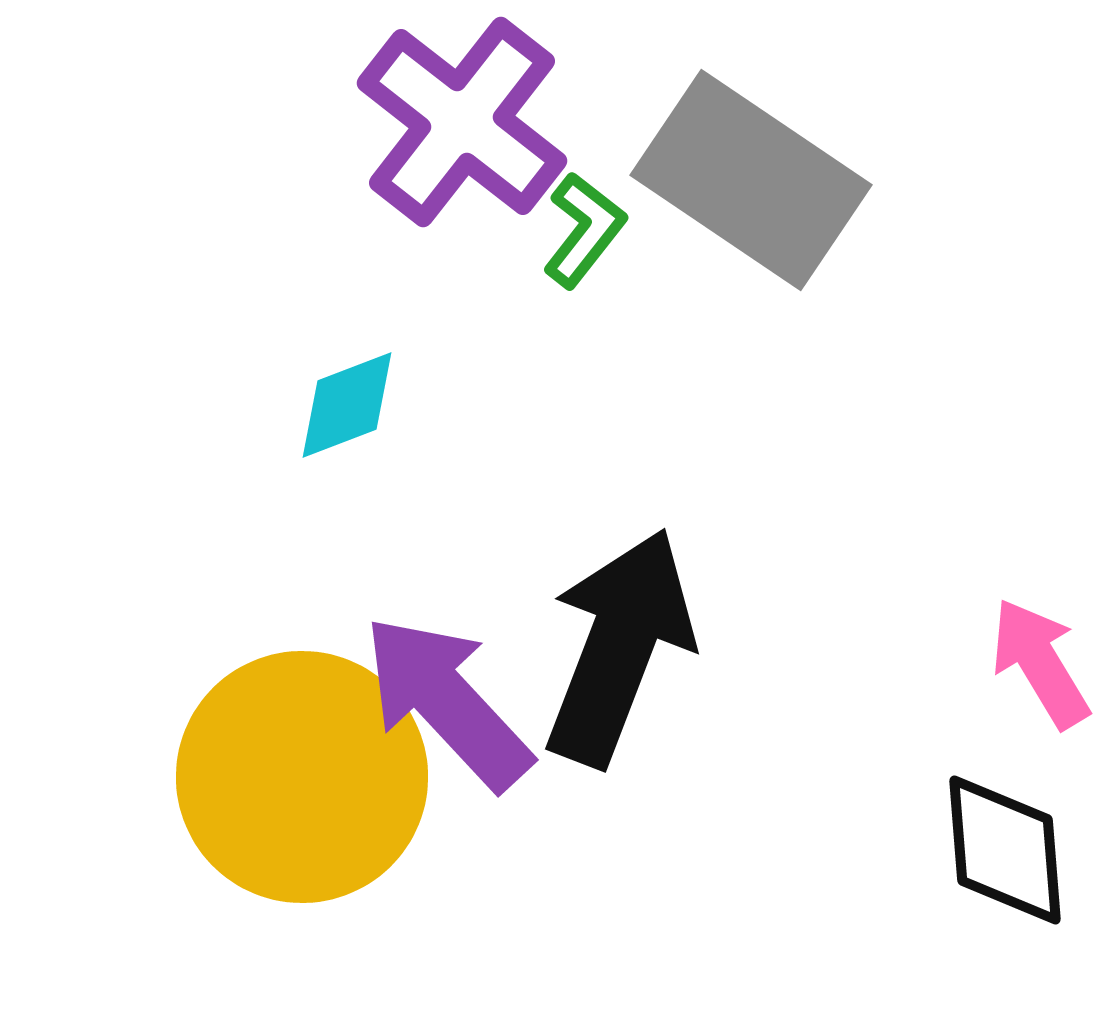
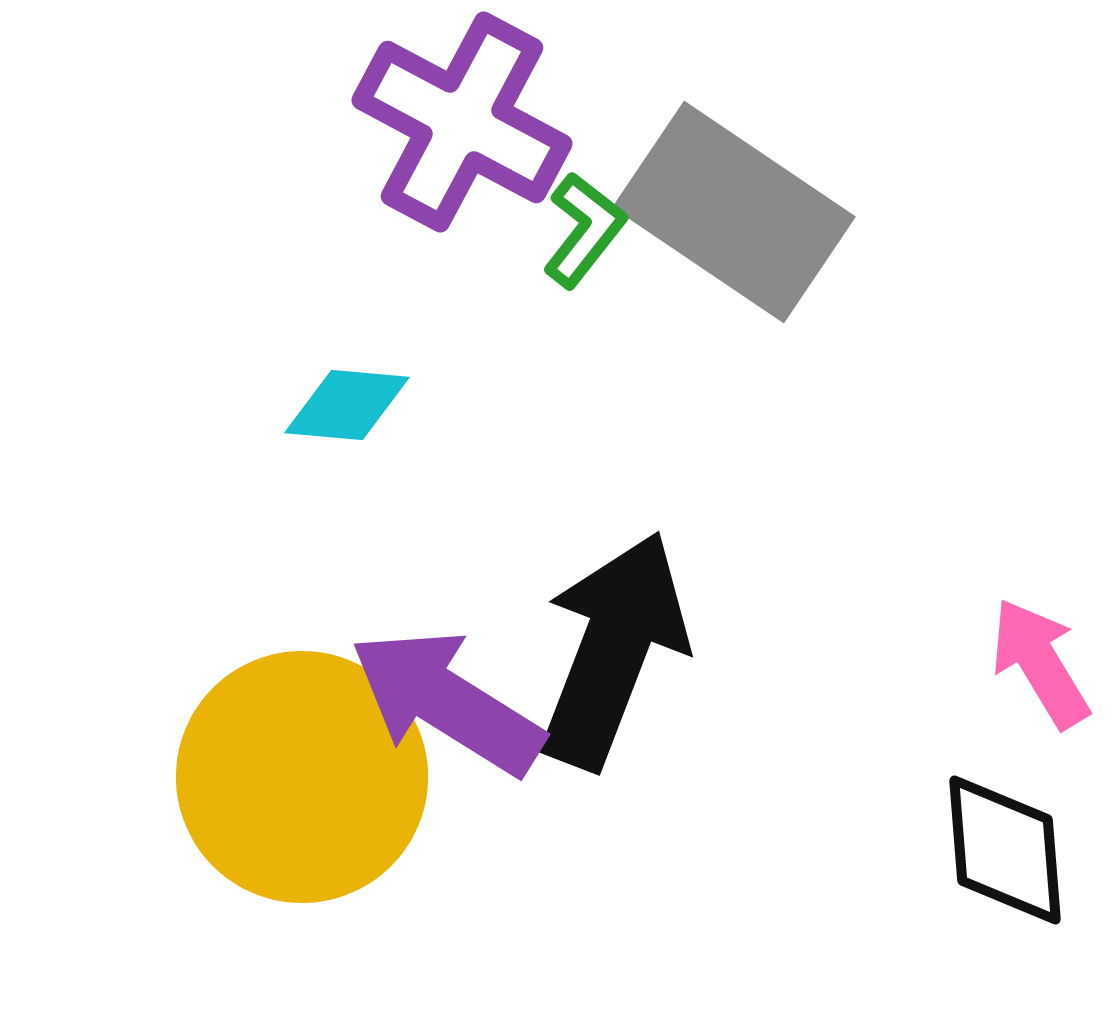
purple cross: rotated 10 degrees counterclockwise
gray rectangle: moved 17 px left, 32 px down
cyan diamond: rotated 26 degrees clockwise
black arrow: moved 6 px left, 3 px down
purple arrow: rotated 15 degrees counterclockwise
